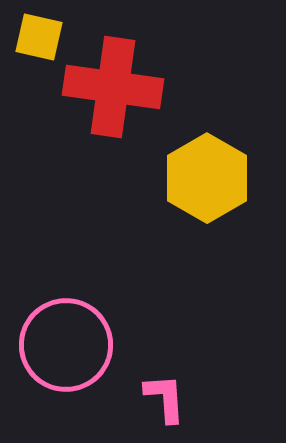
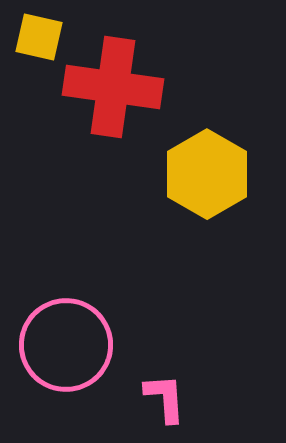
yellow hexagon: moved 4 px up
